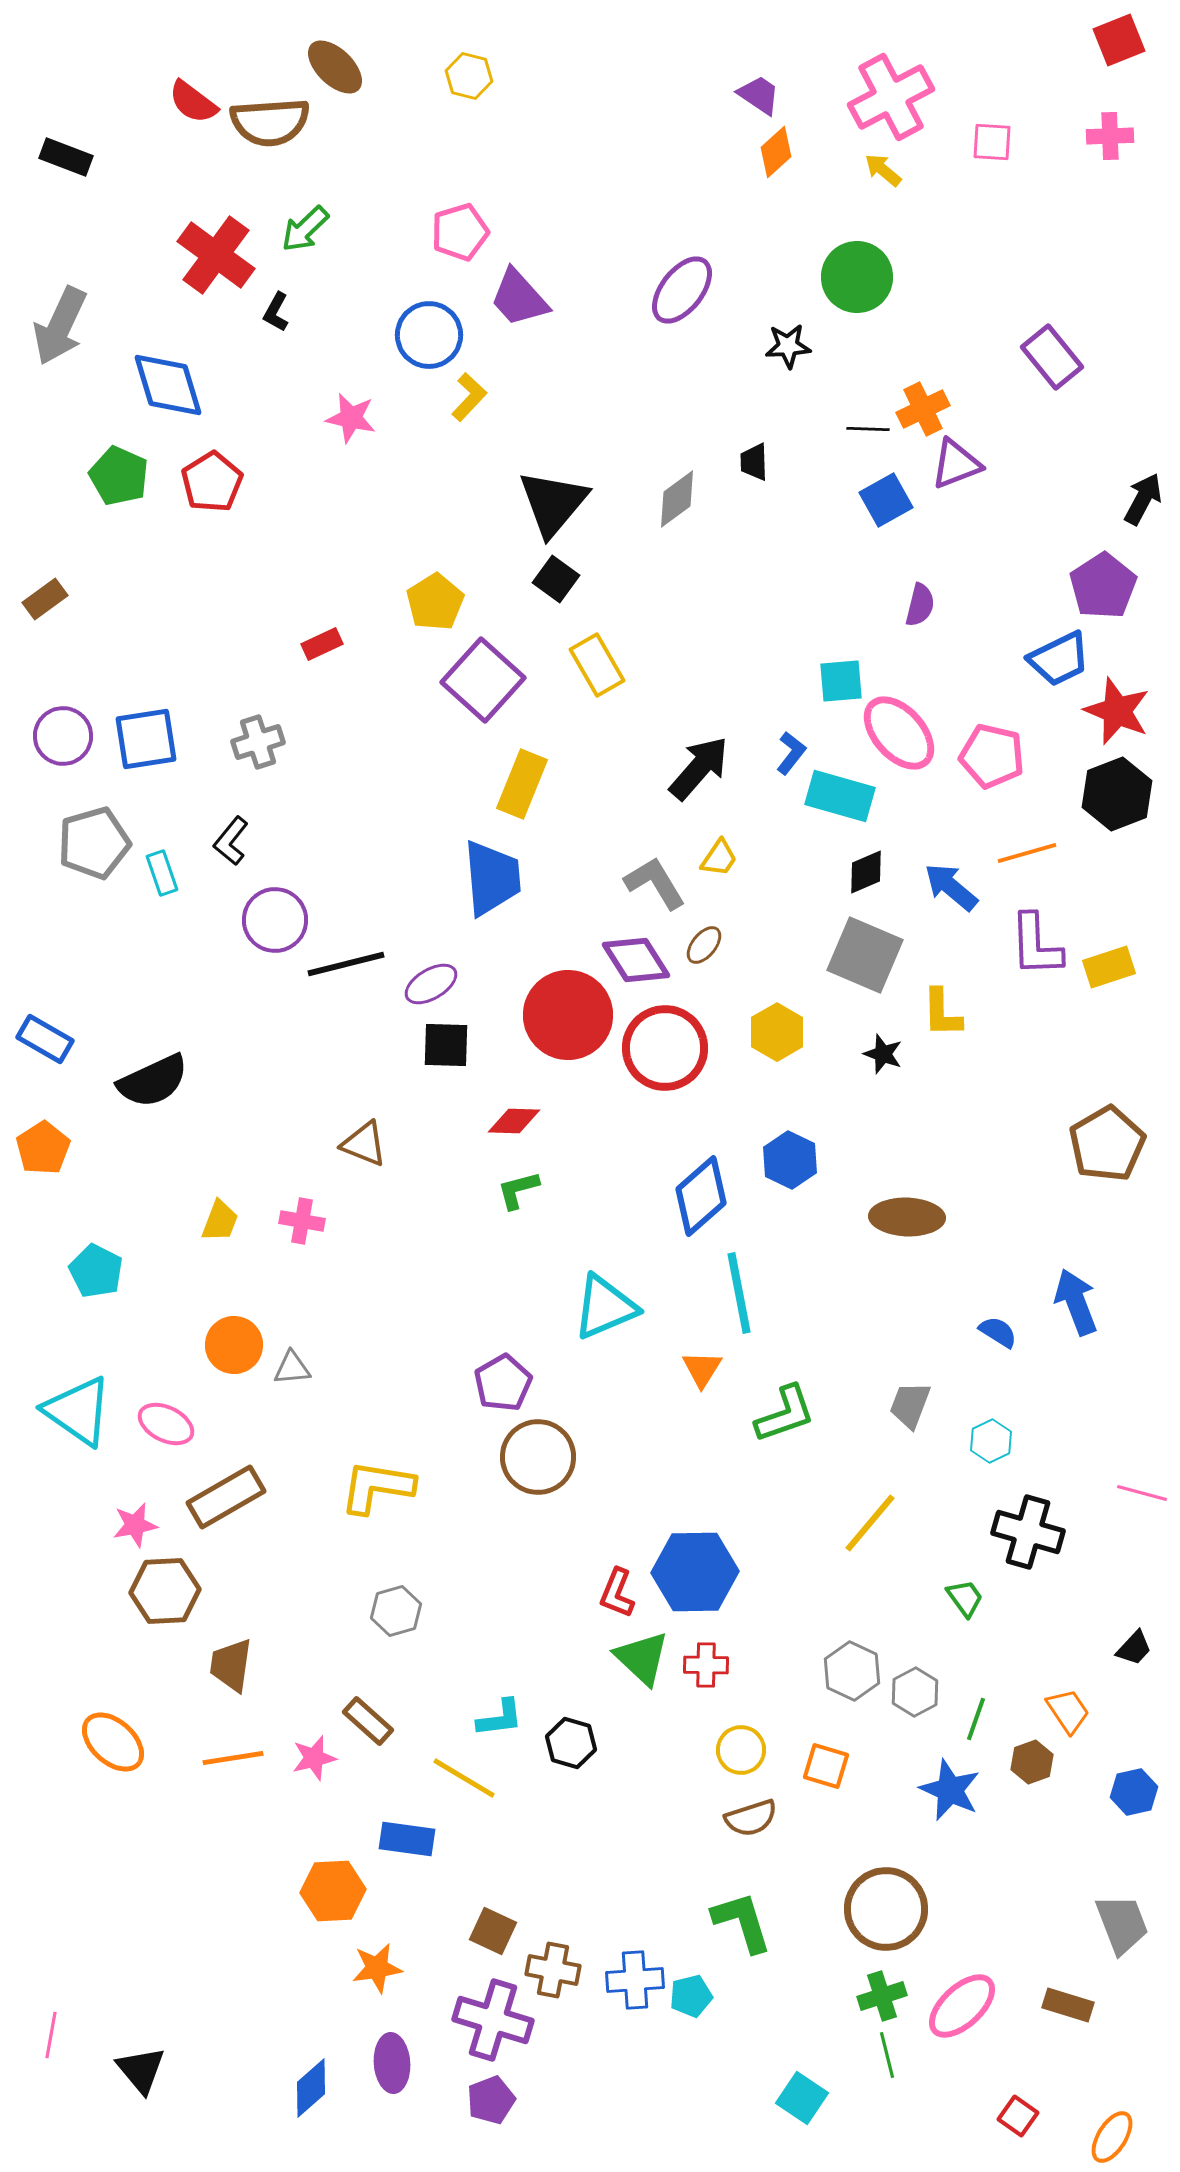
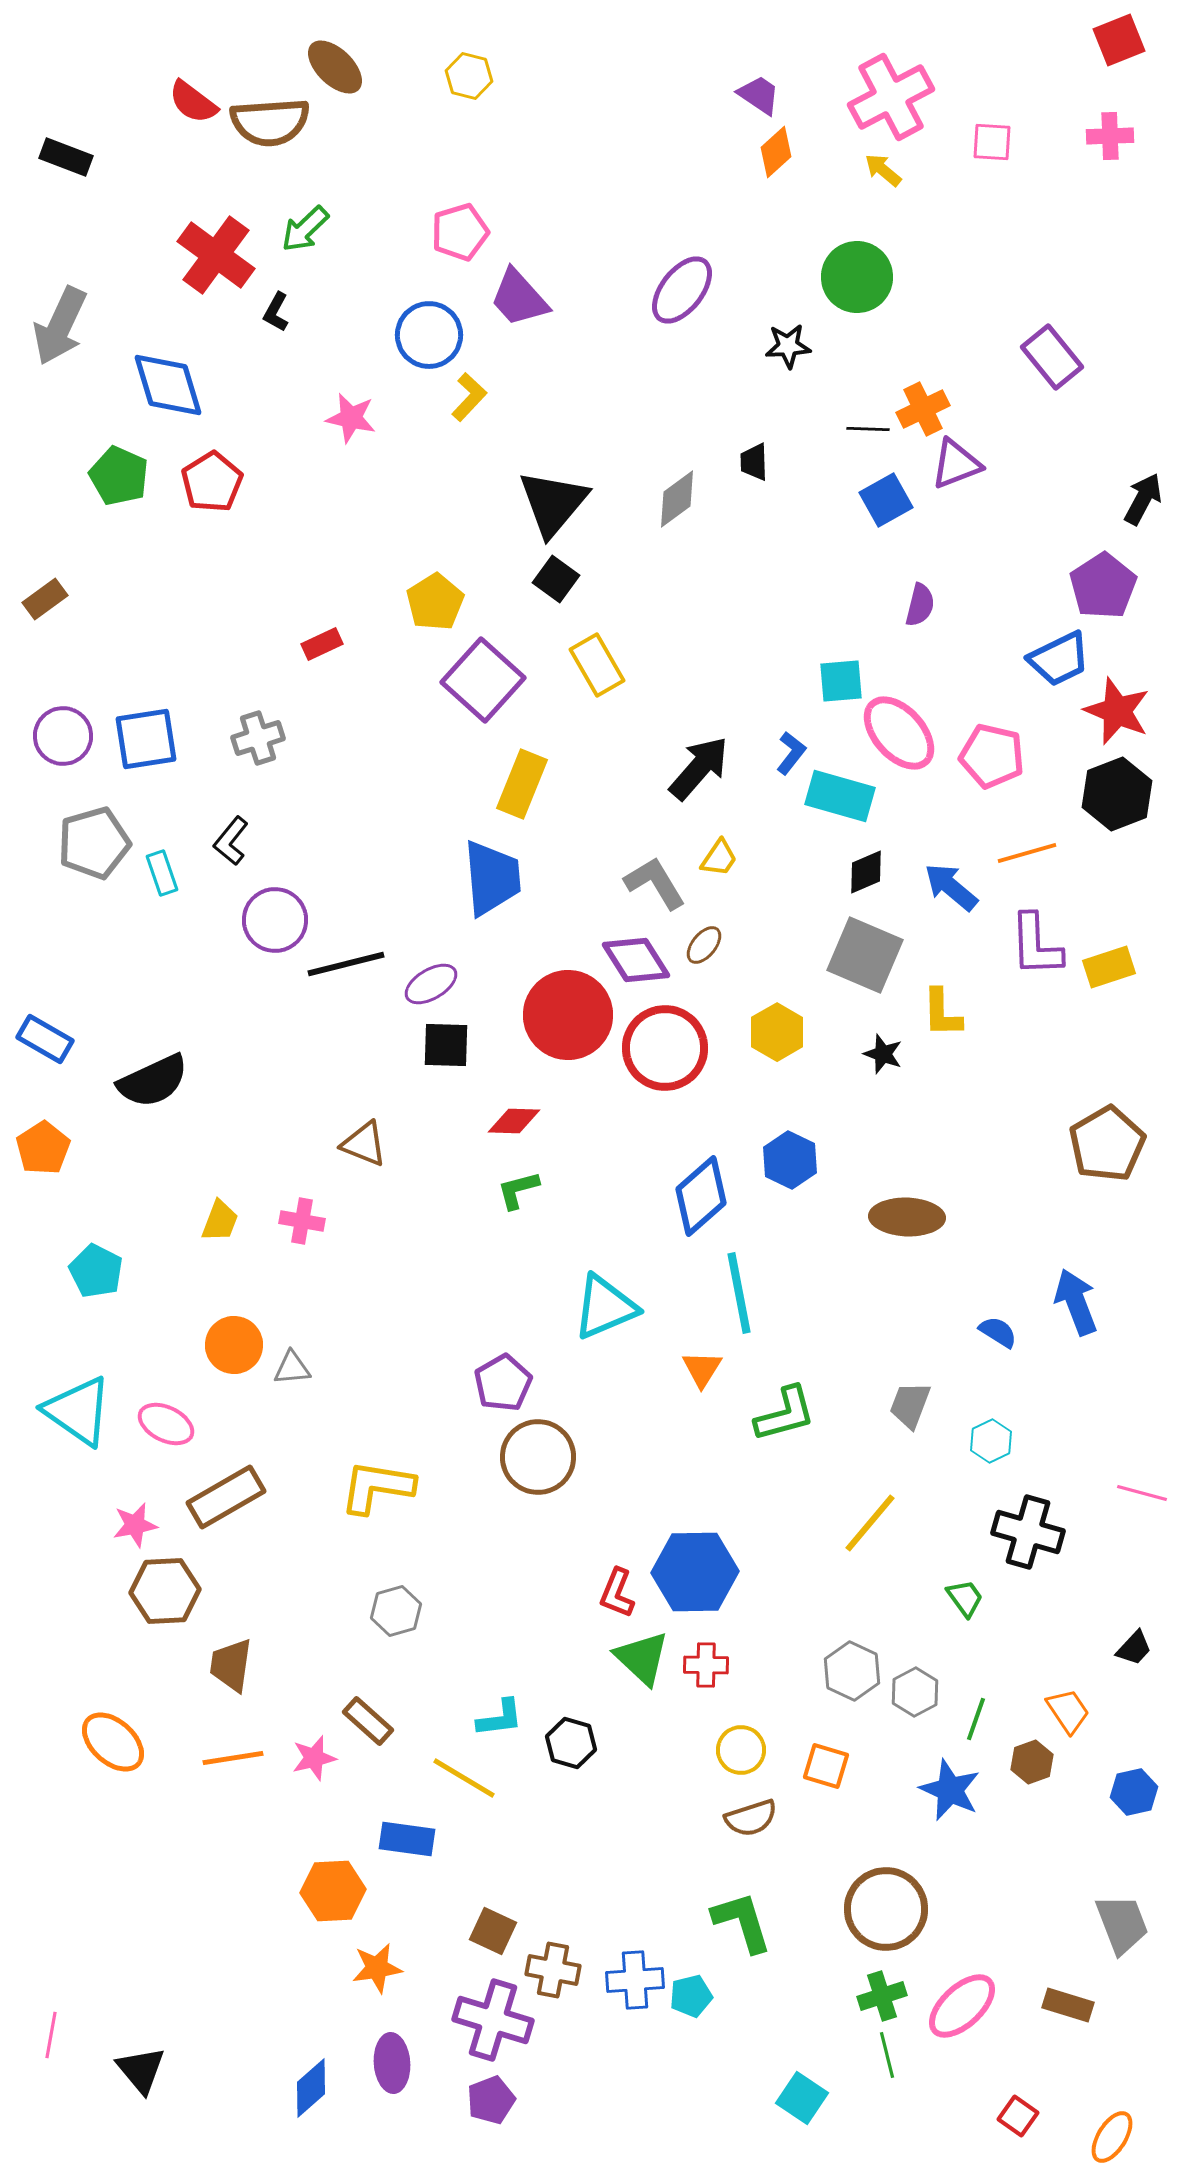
gray cross at (258, 742): moved 4 px up
green L-shape at (785, 1414): rotated 4 degrees clockwise
